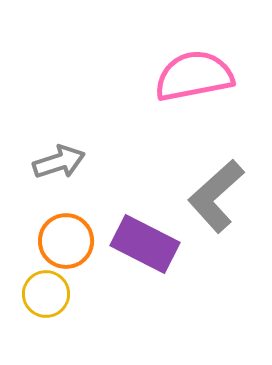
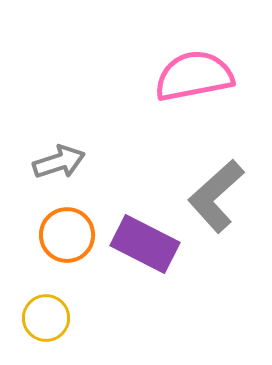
orange circle: moved 1 px right, 6 px up
yellow circle: moved 24 px down
